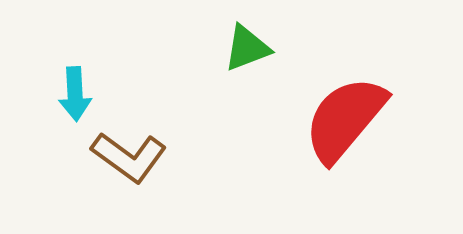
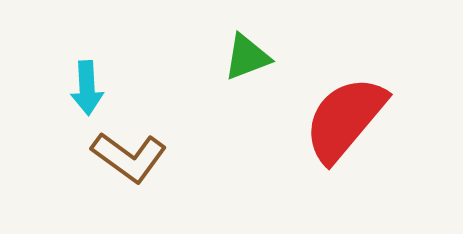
green triangle: moved 9 px down
cyan arrow: moved 12 px right, 6 px up
